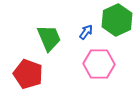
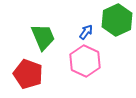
green trapezoid: moved 6 px left, 1 px up
pink hexagon: moved 14 px left, 3 px up; rotated 24 degrees clockwise
